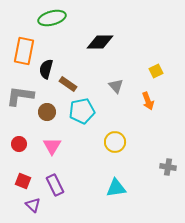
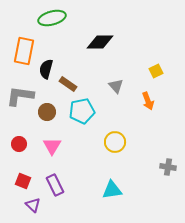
cyan triangle: moved 4 px left, 2 px down
